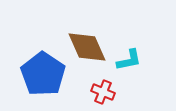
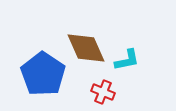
brown diamond: moved 1 px left, 1 px down
cyan L-shape: moved 2 px left
